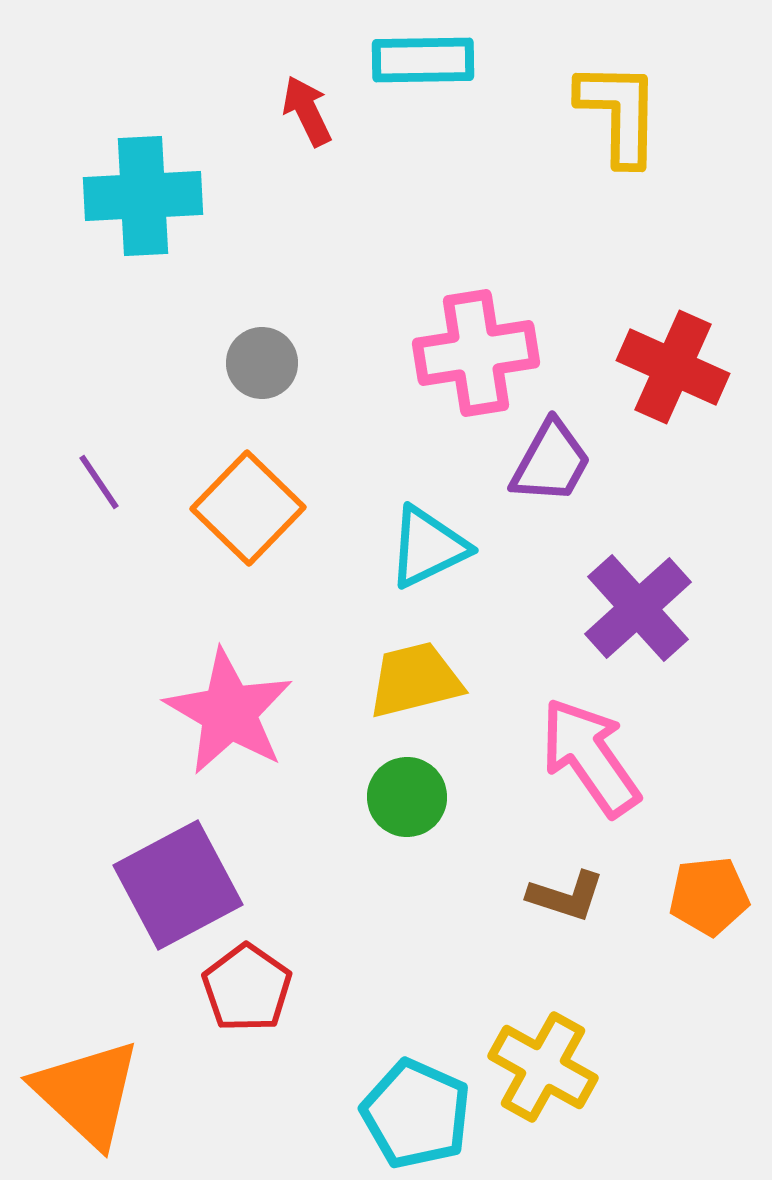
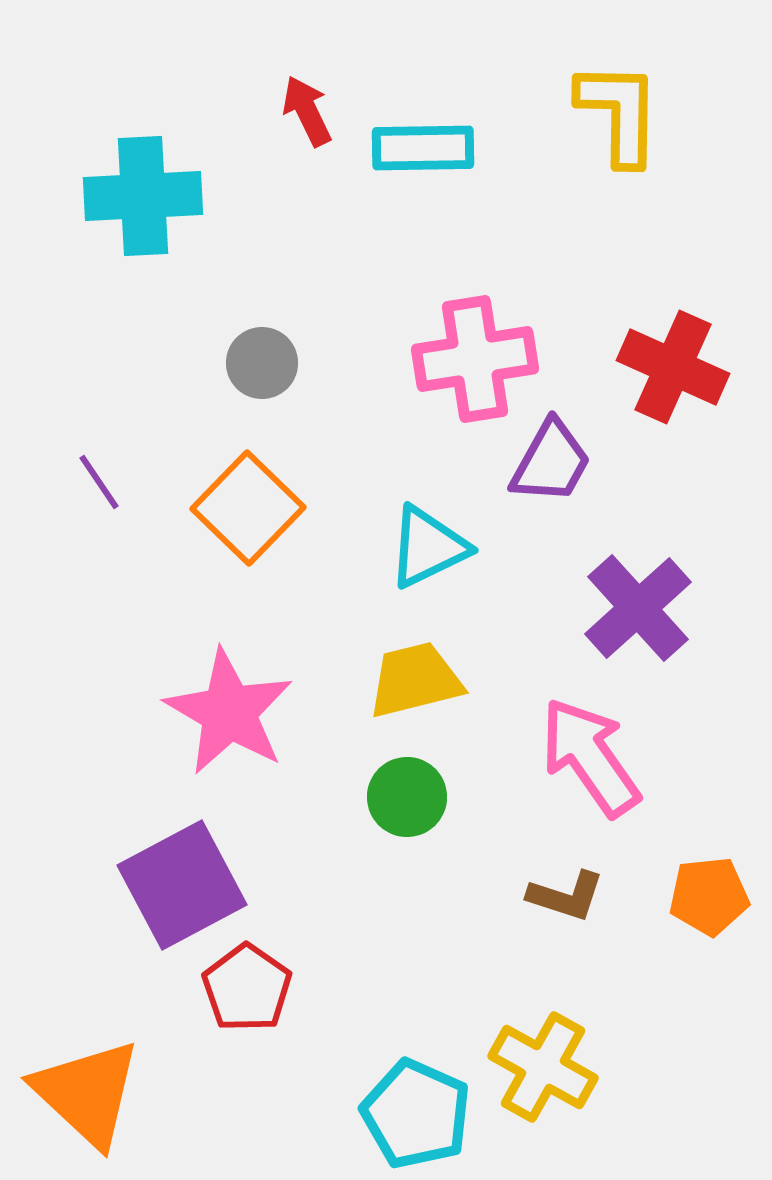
cyan rectangle: moved 88 px down
pink cross: moved 1 px left, 6 px down
purple square: moved 4 px right
